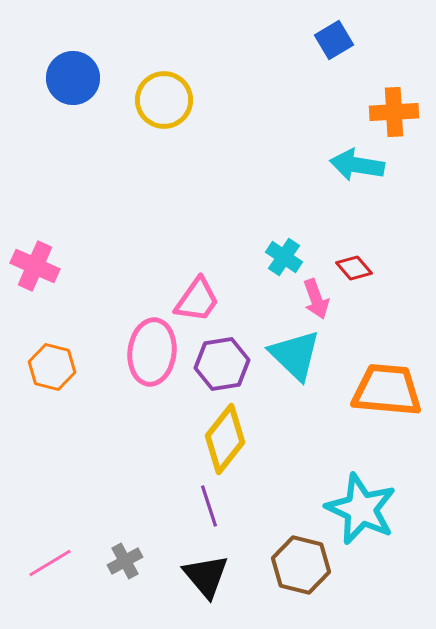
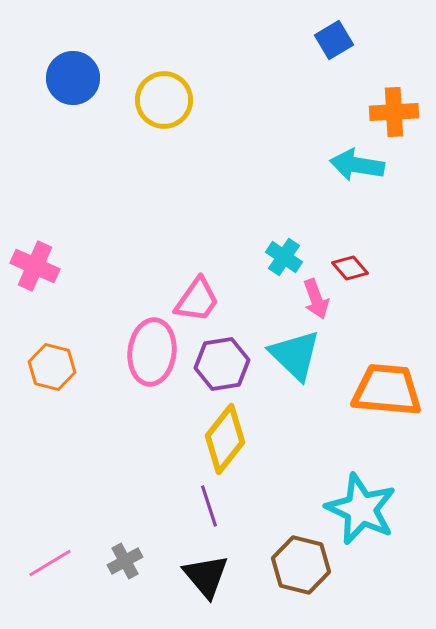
red diamond: moved 4 px left
